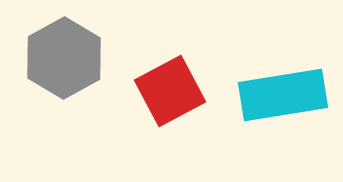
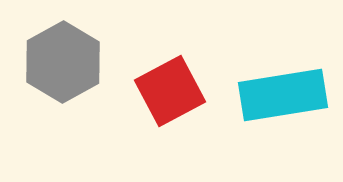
gray hexagon: moved 1 px left, 4 px down
